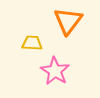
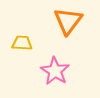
yellow trapezoid: moved 10 px left
